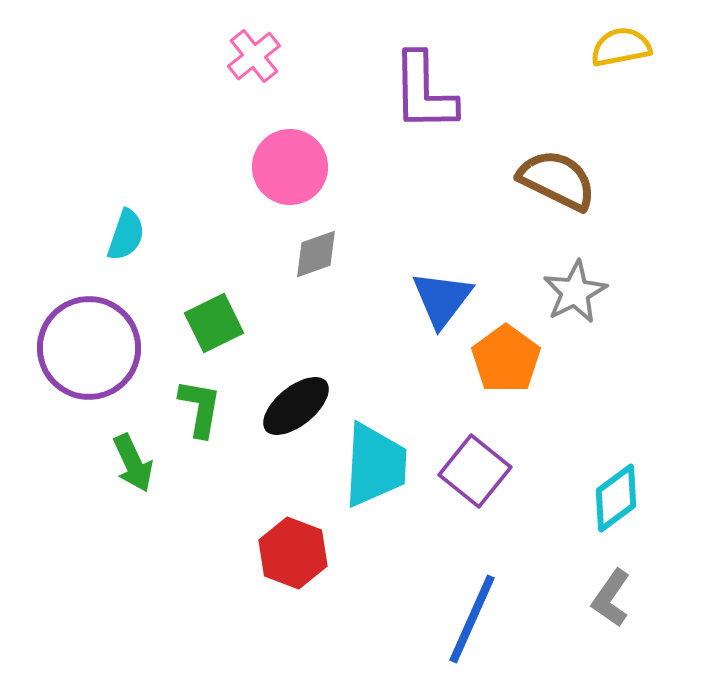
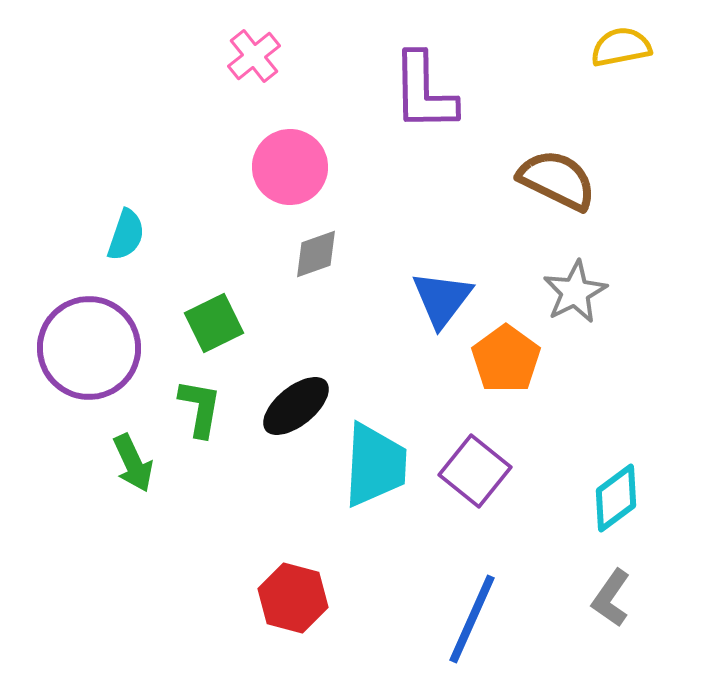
red hexagon: moved 45 px down; rotated 6 degrees counterclockwise
